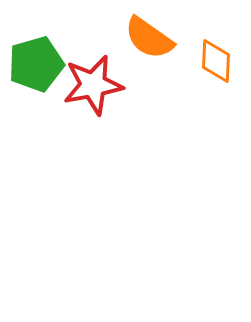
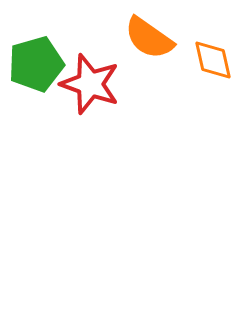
orange diamond: moved 3 px left, 1 px up; rotated 15 degrees counterclockwise
red star: moved 3 px left, 1 px up; rotated 30 degrees clockwise
